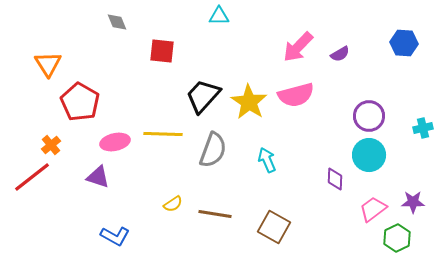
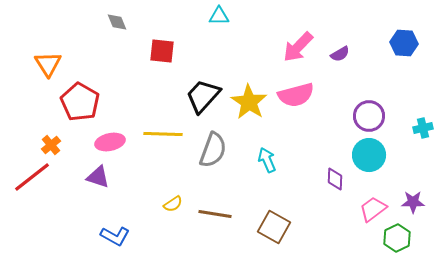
pink ellipse: moved 5 px left
